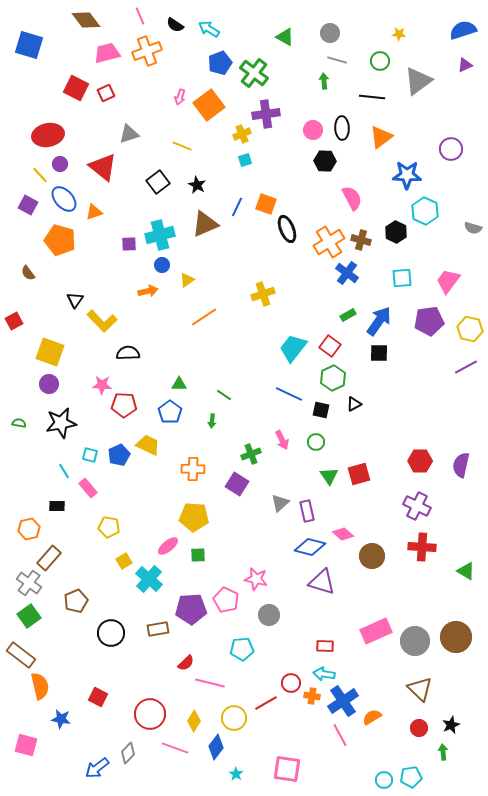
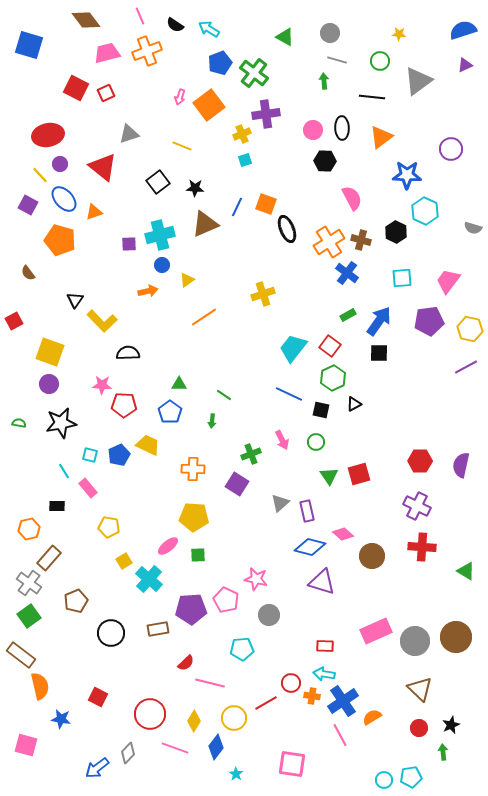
black star at (197, 185): moved 2 px left, 3 px down; rotated 24 degrees counterclockwise
pink square at (287, 769): moved 5 px right, 5 px up
